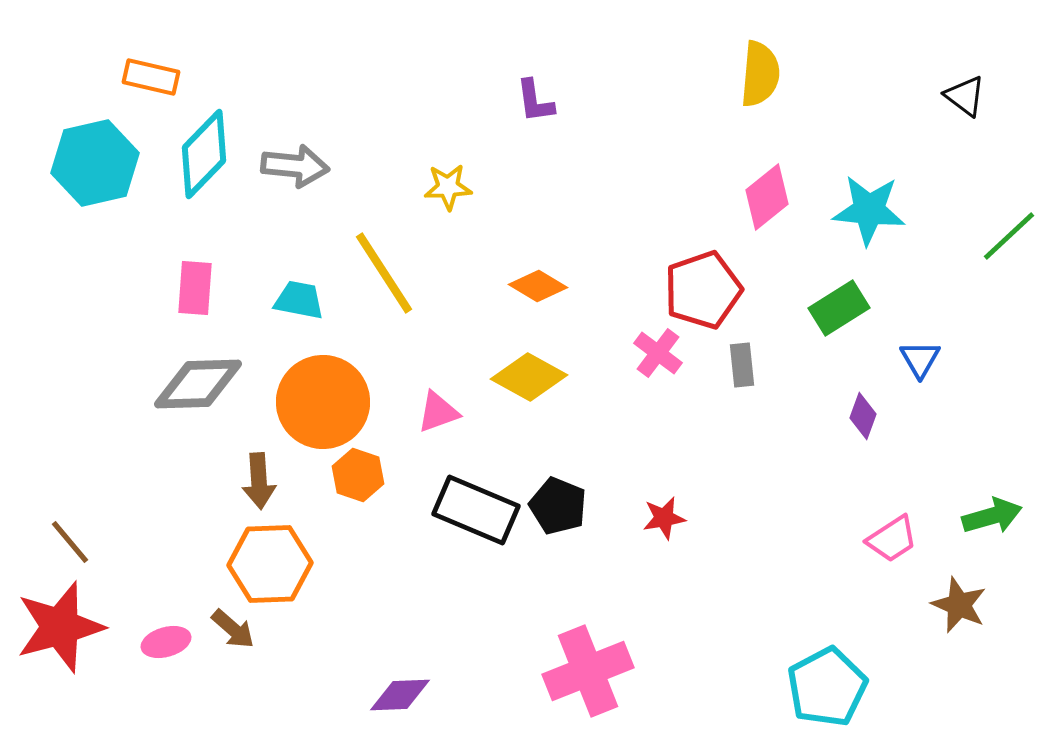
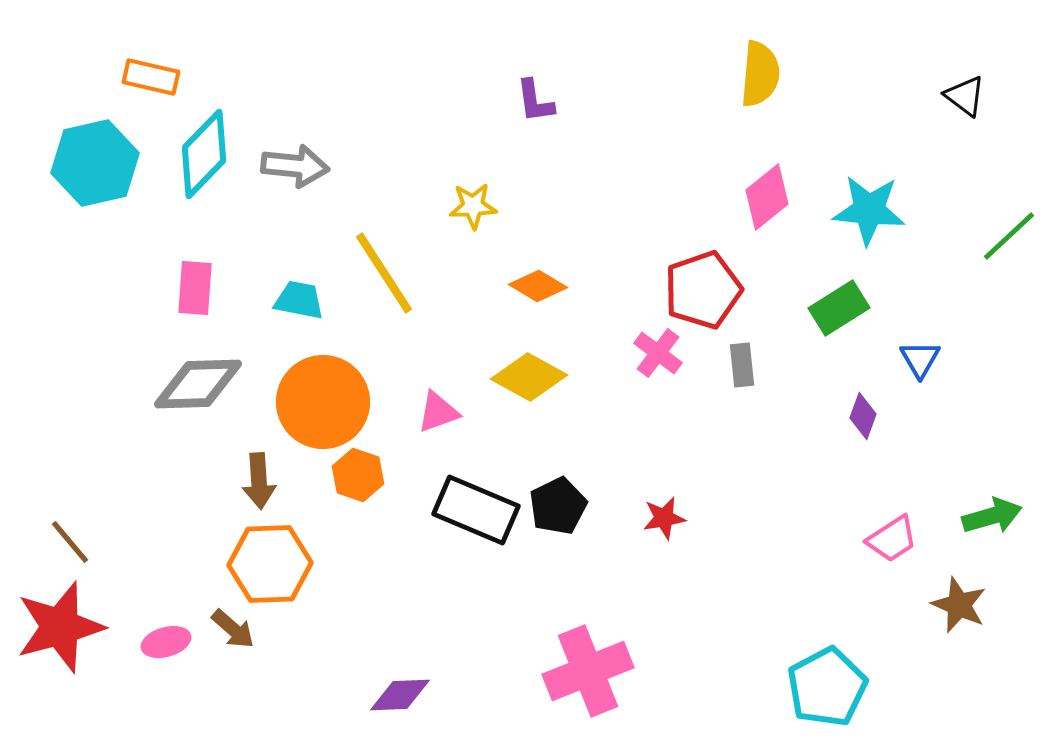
yellow star at (448, 187): moved 25 px right, 19 px down
black pentagon at (558, 506): rotated 24 degrees clockwise
